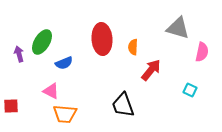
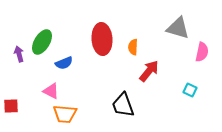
red arrow: moved 2 px left, 1 px down
